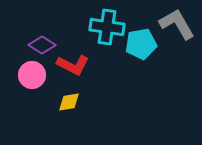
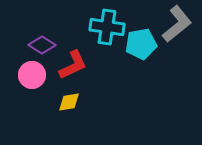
gray L-shape: rotated 81 degrees clockwise
red L-shape: rotated 52 degrees counterclockwise
